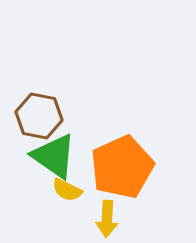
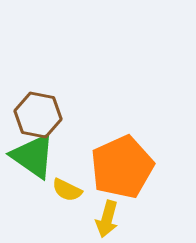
brown hexagon: moved 1 px left, 1 px up
green triangle: moved 21 px left
yellow arrow: rotated 12 degrees clockwise
